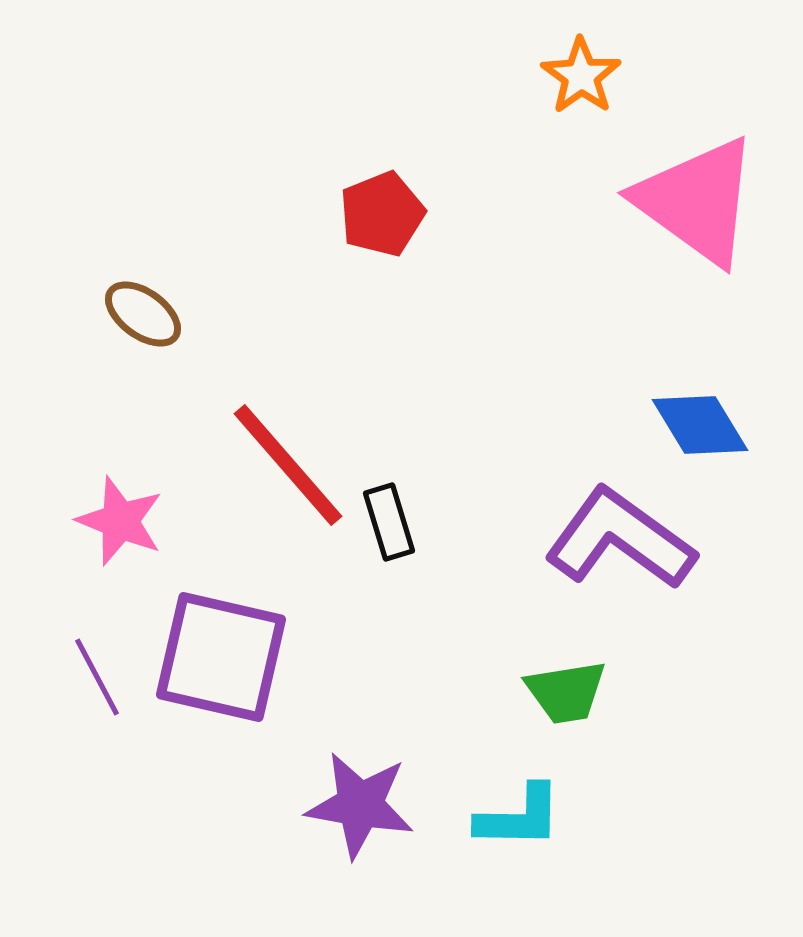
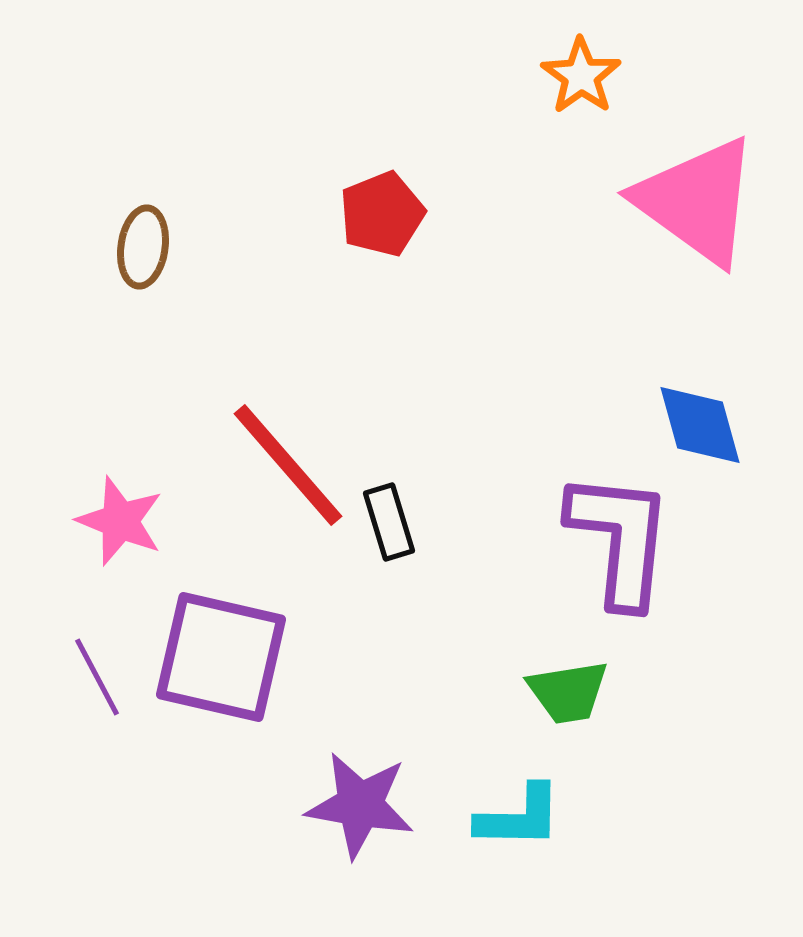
brown ellipse: moved 67 px up; rotated 62 degrees clockwise
blue diamond: rotated 16 degrees clockwise
purple L-shape: rotated 60 degrees clockwise
green trapezoid: moved 2 px right
